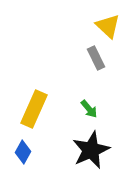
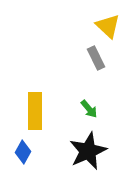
yellow rectangle: moved 1 px right, 2 px down; rotated 24 degrees counterclockwise
black star: moved 3 px left, 1 px down
